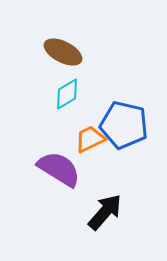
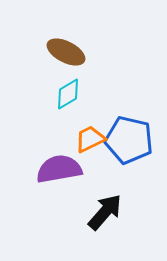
brown ellipse: moved 3 px right
cyan diamond: moved 1 px right
blue pentagon: moved 5 px right, 15 px down
purple semicircle: rotated 42 degrees counterclockwise
